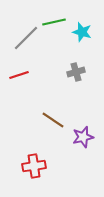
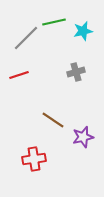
cyan star: moved 1 px right, 1 px up; rotated 30 degrees counterclockwise
red cross: moved 7 px up
